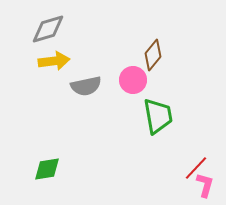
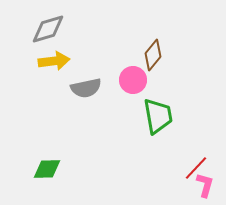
gray semicircle: moved 2 px down
green diamond: rotated 8 degrees clockwise
